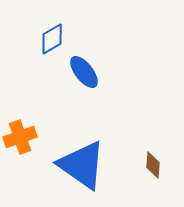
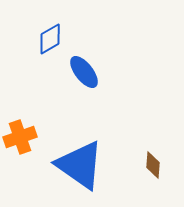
blue diamond: moved 2 px left
blue triangle: moved 2 px left
